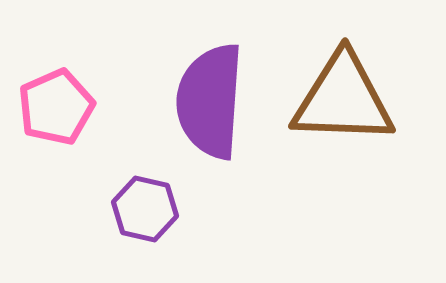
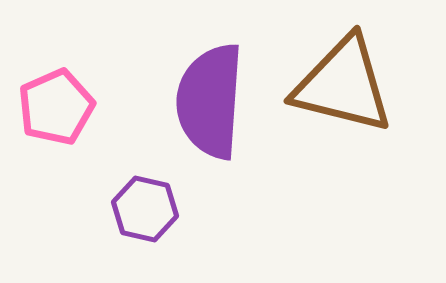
brown triangle: moved 14 px up; rotated 12 degrees clockwise
